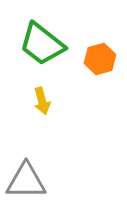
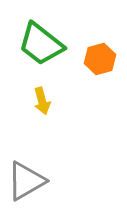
green trapezoid: moved 1 px left
gray triangle: rotated 30 degrees counterclockwise
